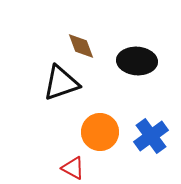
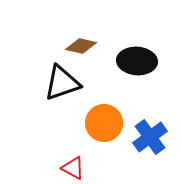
brown diamond: rotated 56 degrees counterclockwise
black triangle: moved 1 px right
orange circle: moved 4 px right, 9 px up
blue cross: moved 1 px left, 1 px down
